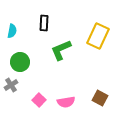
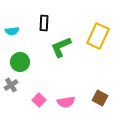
cyan semicircle: rotated 72 degrees clockwise
green L-shape: moved 3 px up
